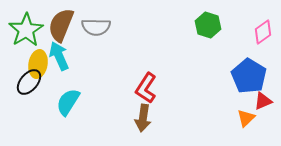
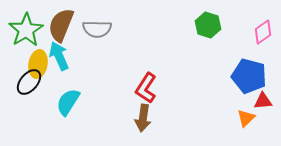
gray semicircle: moved 1 px right, 2 px down
blue pentagon: rotated 16 degrees counterclockwise
red triangle: rotated 18 degrees clockwise
